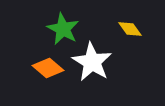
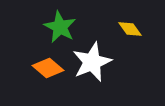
green star: moved 3 px left, 2 px up
white star: rotated 18 degrees clockwise
